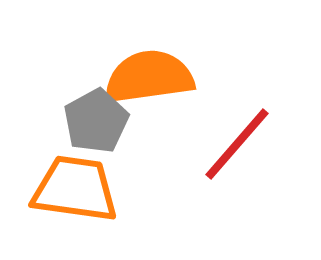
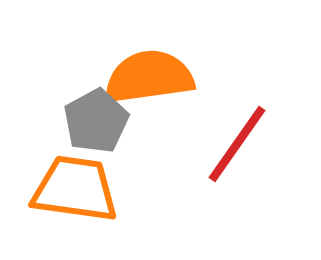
red line: rotated 6 degrees counterclockwise
